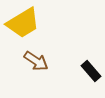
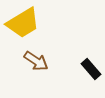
black rectangle: moved 2 px up
